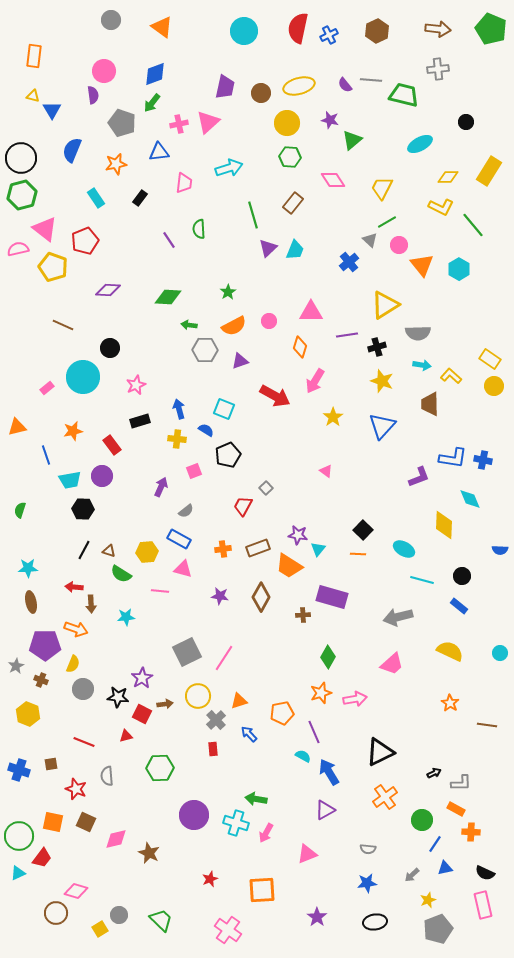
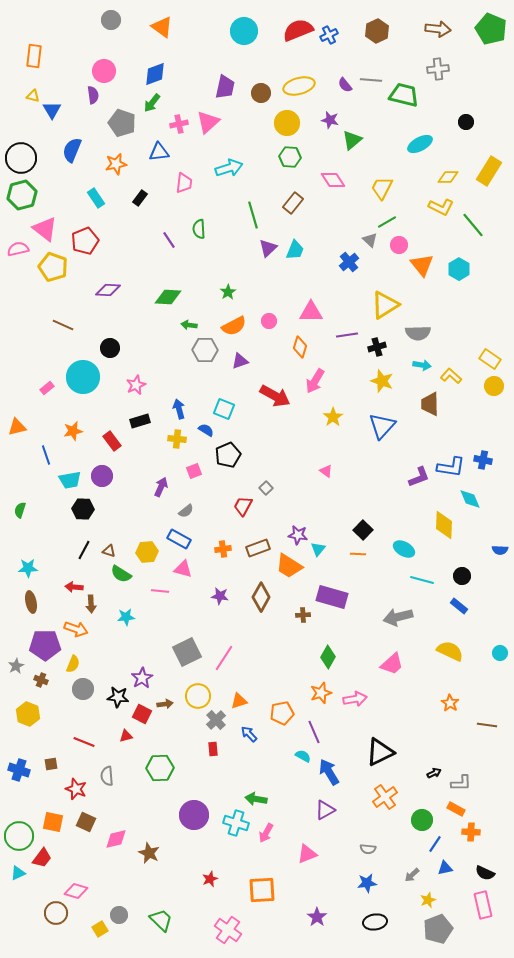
red semicircle at (298, 28): moved 2 px down; rotated 56 degrees clockwise
red rectangle at (112, 445): moved 4 px up
blue L-shape at (453, 458): moved 2 px left, 9 px down
